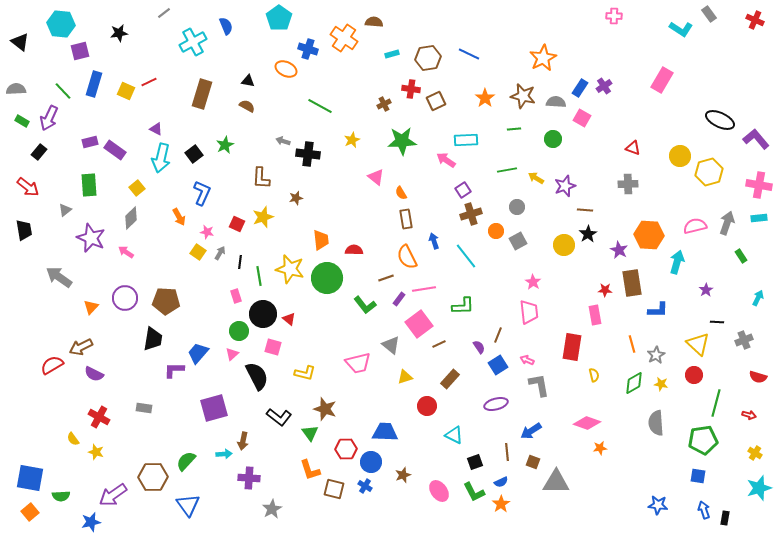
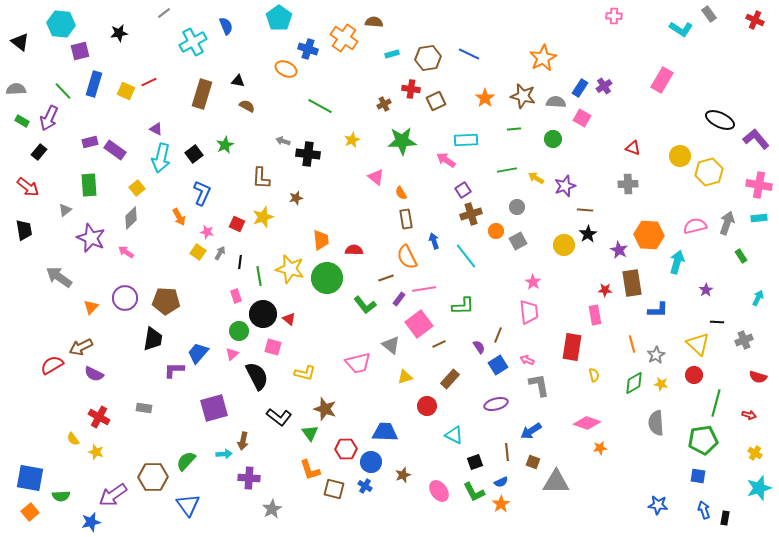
black triangle at (248, 81): moved 10 px left
